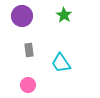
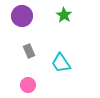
gray rectangle: moved 1 px down; rotated 16 degrees counterclockwise
